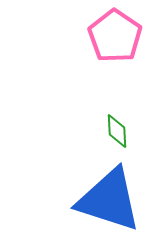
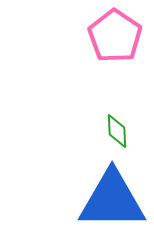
blue triangle: moved 3 px right; rotated 18 degrees counterclockwise
